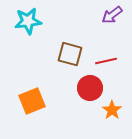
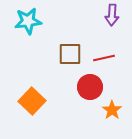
purple arrow: rotated 50 degrees counterclockwise
brown square: rotated 15 degrees counterclockwise
red line: moved 2 px left, 3 px up
red circle: moved 1 px up
orange square: rotated 24 degrees counterclockwise
